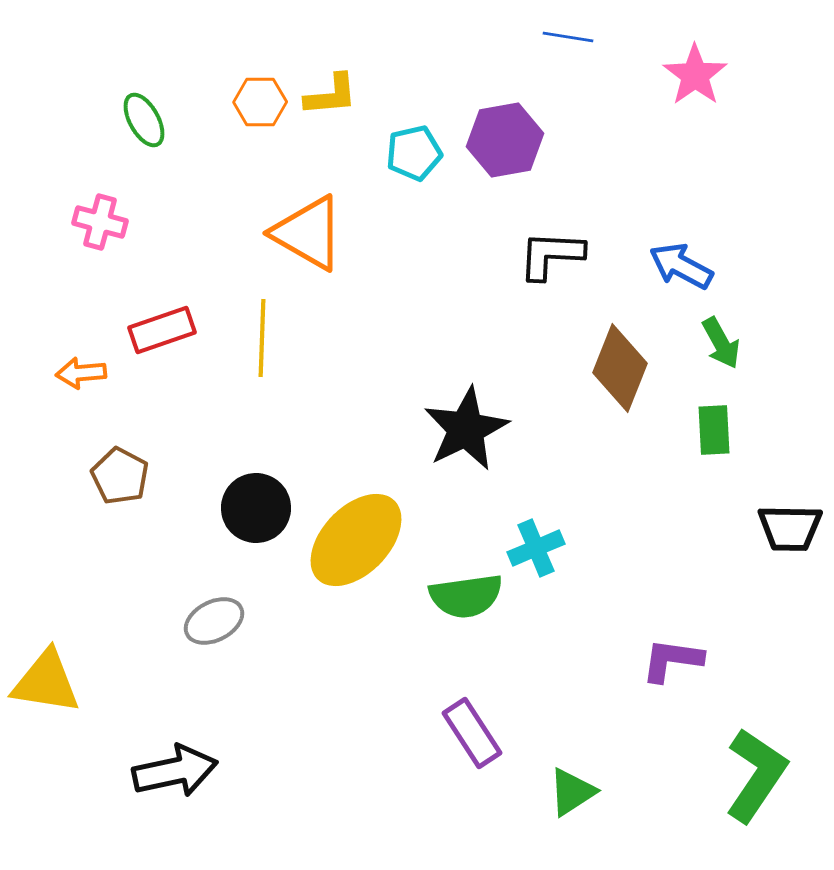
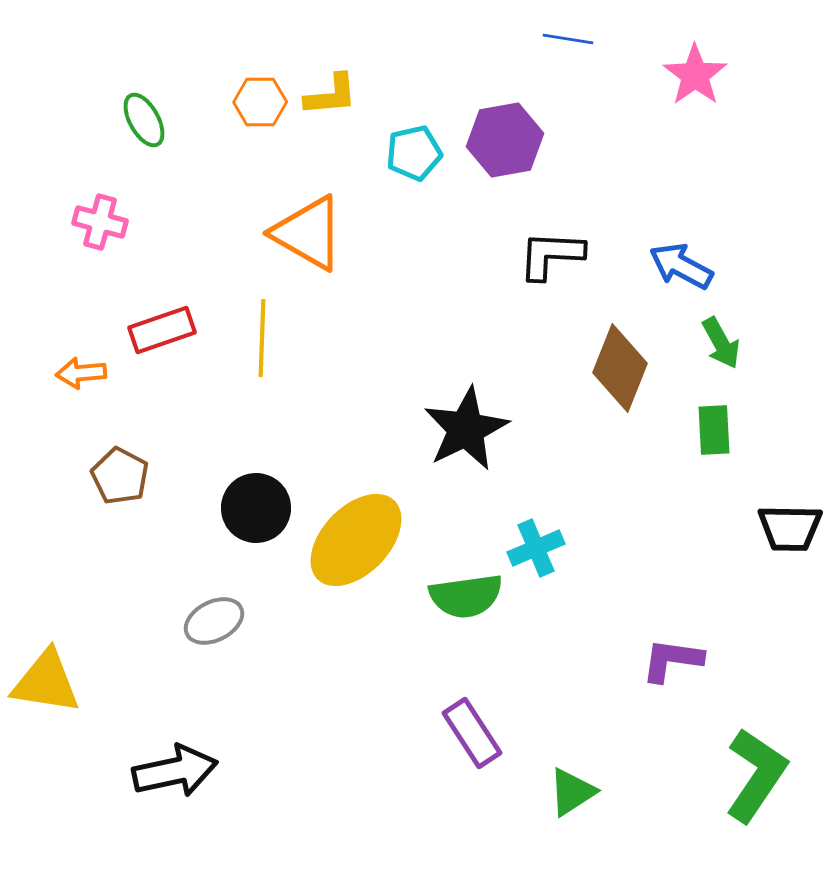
blue line: moved 2 px down
